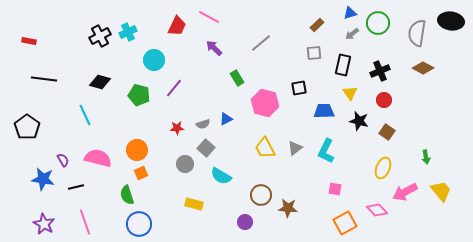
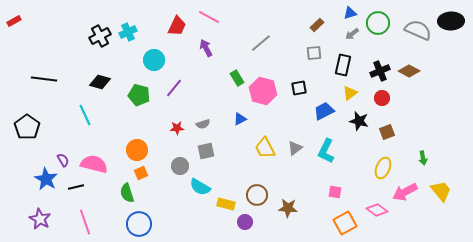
black ellipse at (451, 21): rotated 10 degrees counterclockwise
gray semicircle at (417, 33): moved 1 px right, 3 px up; rotated 104 degrees clockwise
red rectangle at (29, 41): moved 15 px left, 20 px up; rotated 40 degrees counterclockwise
purple arrow at (214, 48): moved 8 px left; rotated 18 degrees clockwise
brown diamond at (423, 68): moved 14 px left, 3 px down
yellow triangle at (350, 93): rotated 28 degrees clockwise
red circle at (384, 100): moved 2 px left, 2 px up
pink hexagon at (265, 103): moved 2 px left, 12 px up
blue trapezoid at (324, 111): rotated 25 degrees counterclockwise
blue triangle at (226, 119): moved 14 px right
brown square at (387, 132): rotated 35 degrees clockwise
gray square at (206, 148): moved 3 px down; rotated 36 degrees clockwise
green arrow at (426, 157): moved 3 px left, 1 px down
pink semicircle at (98, 158): moved 4 px left, 6 px down
gray circle at (185, 164): moved 5 px left, 2 px down
cyan semicircle at (221, 176): moved 21 px left, 11 px down
blue star at (43, 179): moved 3 px right; rotated 20 degrees clockwise
pink square at (335, 189): moved 3 px down
green semicircle at (127, 195): moved 2 px up
brown circle at (261, 195): moved 4 px left
yellow rectangle at (194, 204): moved 32 px right
pink diamond at (377, 210): rotated 10 degrees counterclockwise
purple star at (44, 224): moved 4 px left, 5 px up
